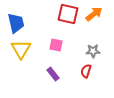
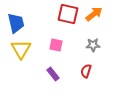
gray star: moved 6 px up
